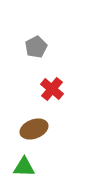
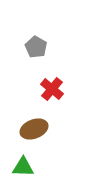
gray pentagon: rotated 15 degrees counterclockwise
green triangle: moved 1 px left
